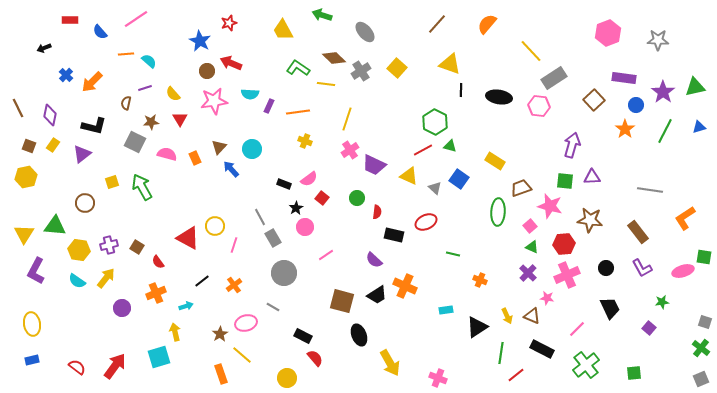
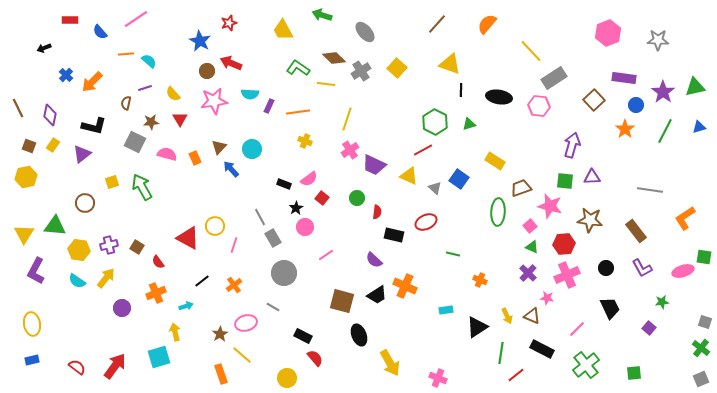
green triangle at (450, 146): moved 19 px right, 22 px up; rotated 32 degrees counterclockwise
brown rectangle at (638, 232): moved 2 px left, 1 px up
